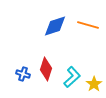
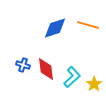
blue diamond: moved 2 px down
red diamond: rotated 25 degrees counterclockwise
blue cross: moved 9 px up
